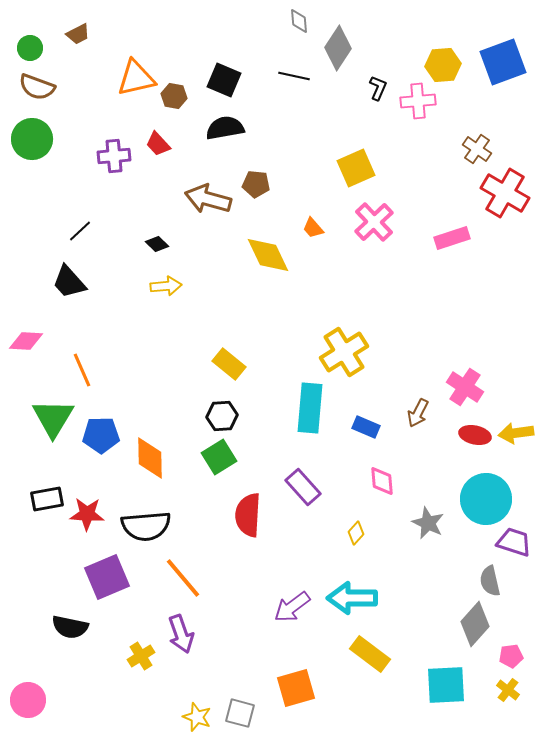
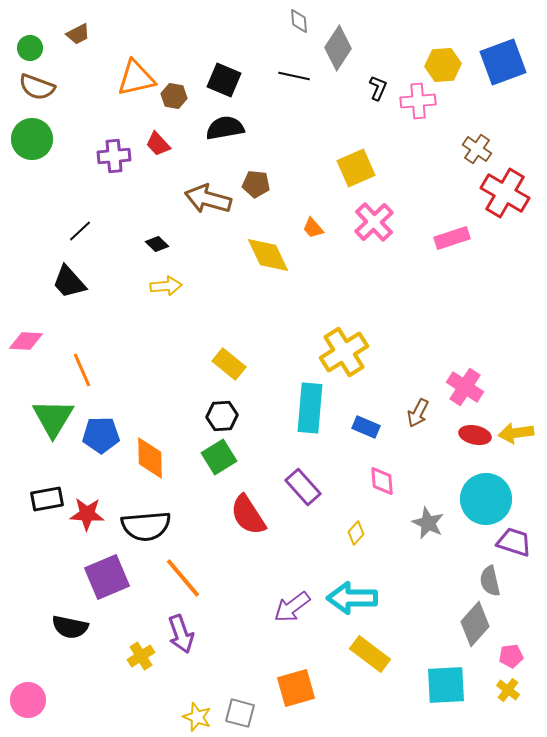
red semicircle at (248, 515): rotated 36 degrees counterclockwise
